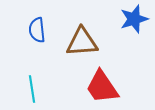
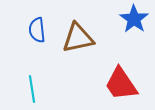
blue star: rotated 20 degrees counterclockwise
brown triangle: moved 4 px left, 4 px up; rotated 8 degrees counterclockwise
red trapezoid: moved 19 px right, 3 px up
